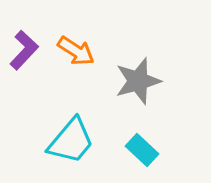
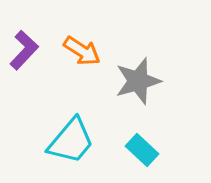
orange arrow: moved 6 px right
